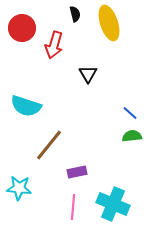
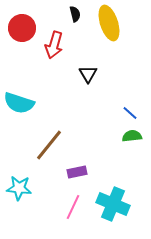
cyan semicircle: moved 7 px left, 3 px up
pink line: rotated 20 degrees clockwise
